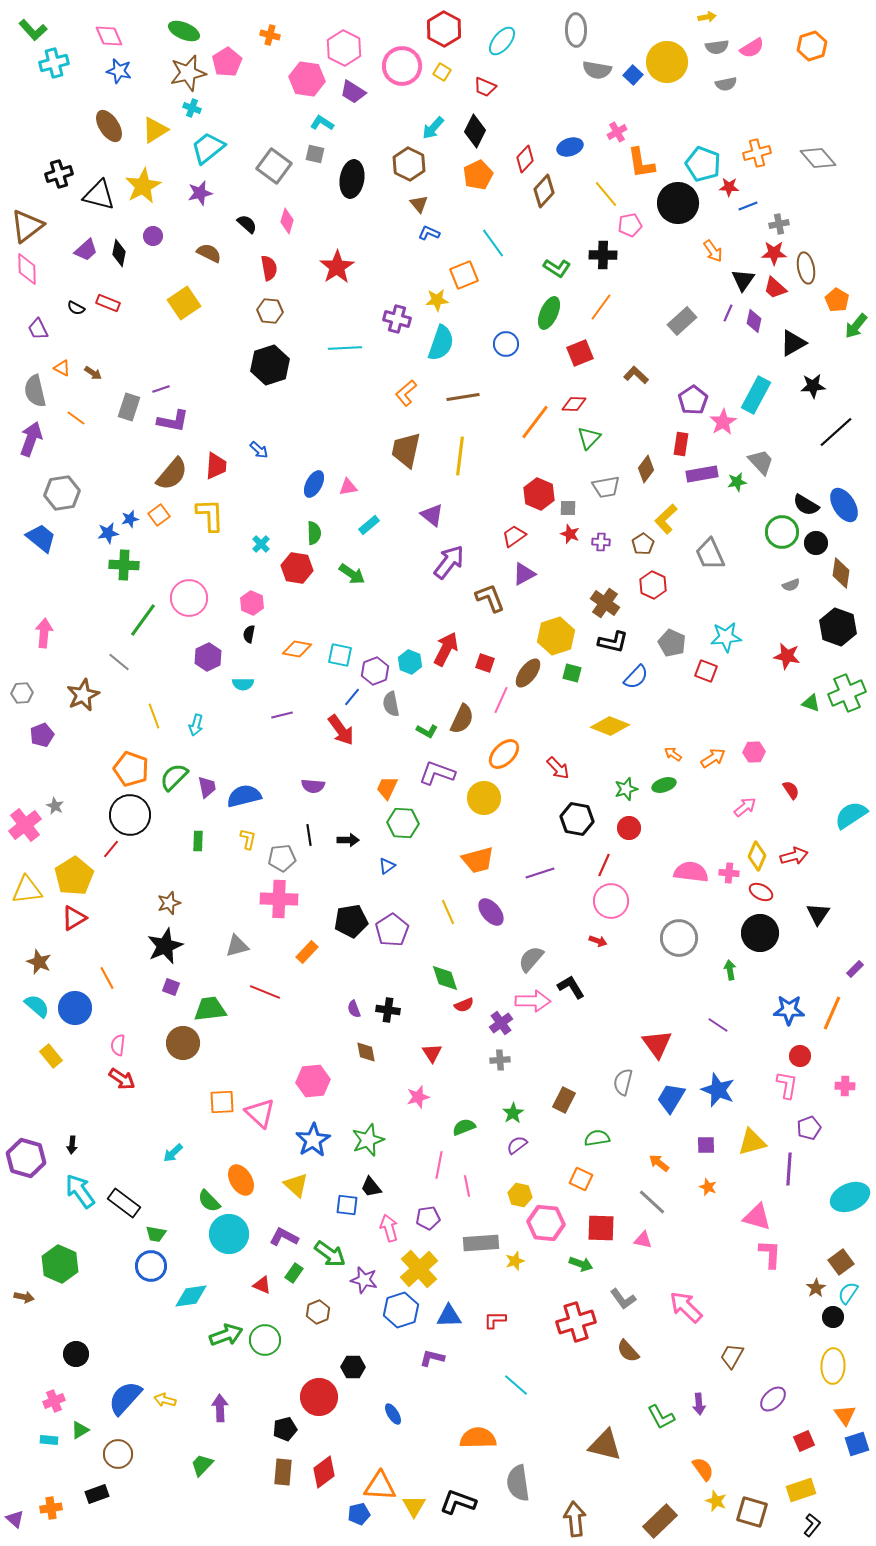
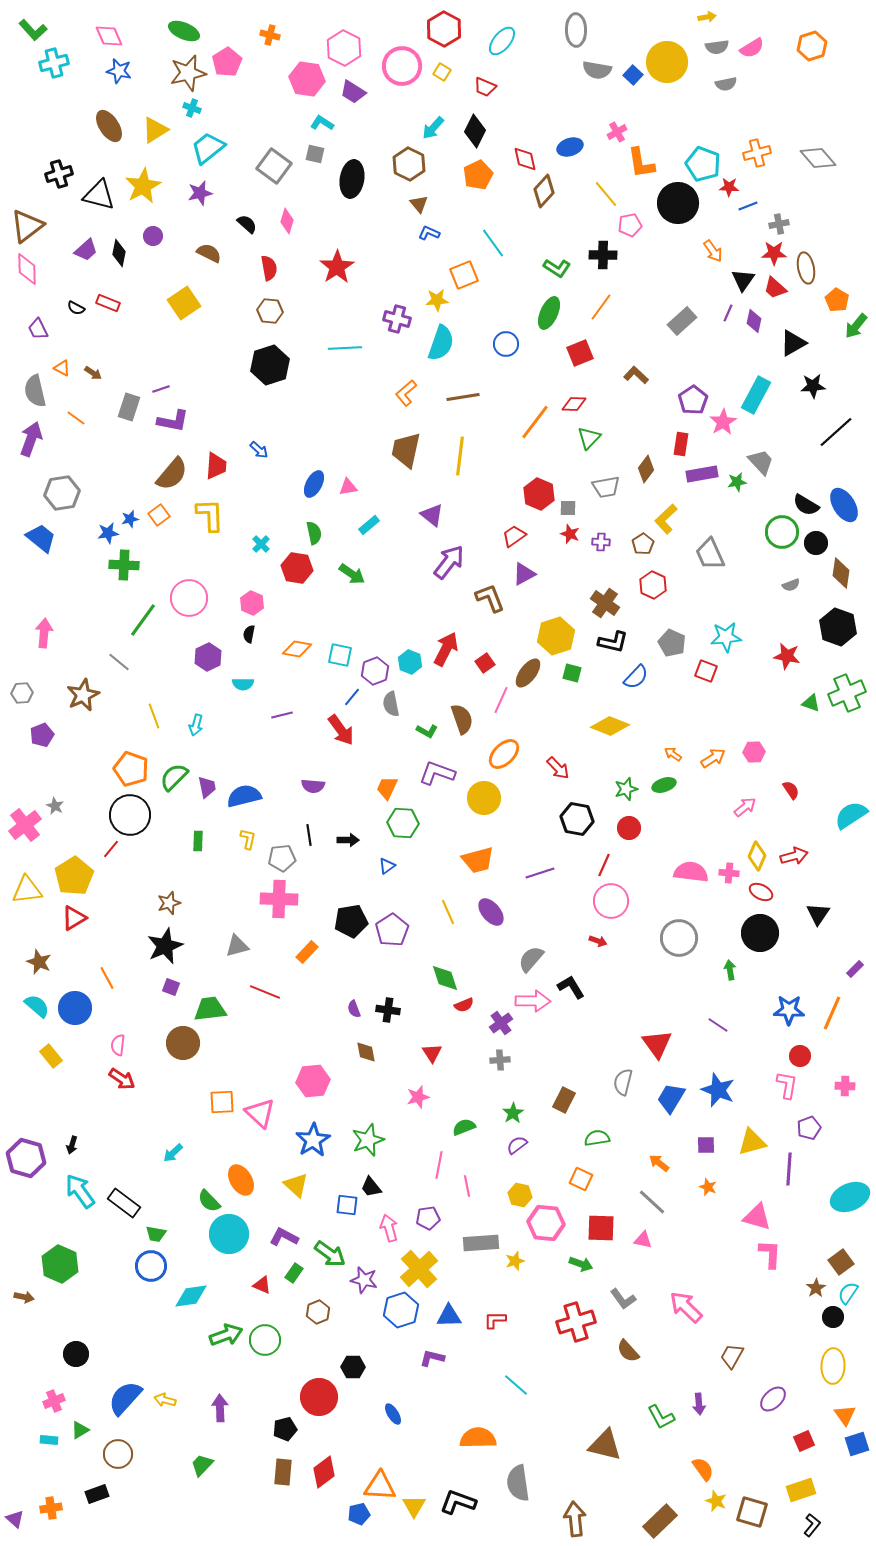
red diamond at (525, 159): rotated 56 degrees counterclockwise
green semicircle at (314, 533): rotated 10 degrees counterclockwise
red square at (485, 663): rotated 36 degrees clockwise
brown semicircle at (462, 719): rotated 44 degrees counterclockwise
black arrow at (72, 1145): rotated 12 degrees clockwise
